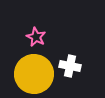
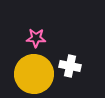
pink star: moved 1 px down; rotated 24 degrees counterclockwise
